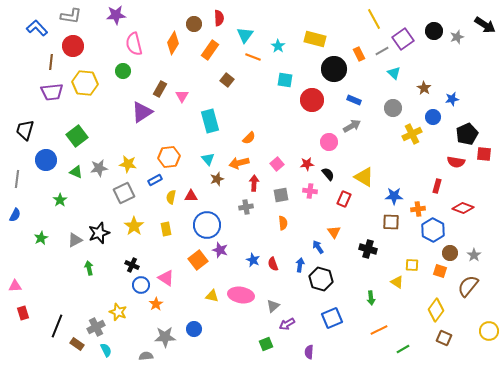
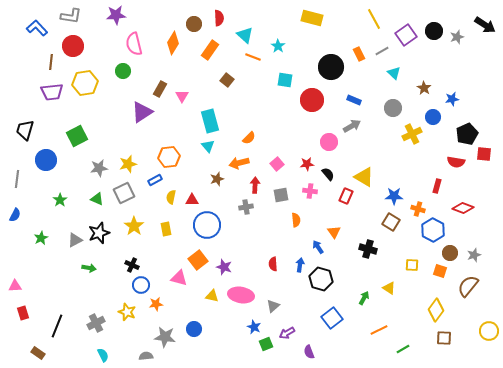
cyan triangle at (245, 35): rotated 24 degrees counterclockwise
yellow rectangle at (315, 39): moved 3 px left, 21 px up
purple square at (403, 39): moved 3 px right, 4 px up
black circle at (334, 69): moved 3 px left, 2 px up
yellow hexagon at (85, 83): rotated 15 degrees counterclockwise
green square at (77, 136): rotated 10 degrees clockwise
cyan triangle at (208, 159): moved 13 px up
yellow star at (128, 164): rotated 24 degrees counterclockwise
green triangle at (76, 172): moved 21 px right, 27 px down
red arrow at (254, 183): moved 1 px right, 2 px down
red triangle at (191, 196): moved 1 px right, 4 px down
red rectangle at (344, 199): moved 2 px right, 3 px up
orange cross at (418, 209): rotated 24 degrees clockwise
brown square at (391, 222): rotated 30 degrees clockwise
orange semicircle at (283, 223): moved 13 px right, 3 px up
purple star at (220, 250): moved 4 px right, 17 px down
gray star at (474, 255): rotated 16 degrees clockwise
blue star at (253, 260): moved 1 px right, 67 px down
red semicircle at (273, 264): rotated 16 degrees clockwise
green arrow at (89, 268): rotated 112 degrees clockwise
pink triangle at (166, 278): moved 13 px right; rotated 18 degrees counterclockwise
yellow triangle at (397, 282): moved 8 px left, 6 px down
green arrow at (371, 298): moved 7 px left; rotated 144 degrees counterclockwise
orange star at (156, 304): rotated 24 degrees clockwise
yellow star at (118, 312): moved 9 px right
blue square at (332, 318): rotated 15 degrees counterclockwise
purple arrow at (287, 324): moved 9 px down
gray cross at (96, 327): moved 4 px up
gray star at (165, 337): rotated 10 degrees clockwise
brown square at (444, 338): rotated 21 degrees counterclockwise
brown rectangle at (77, 344): moved 39 px left, 9 px down
cyan semicircle at (106, 350): moved 3 px left, 5 px down
purple semicircle at (309, 352): rotated 24 degrees counterclockwise
